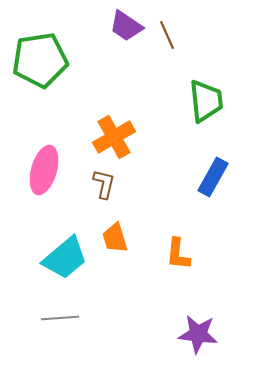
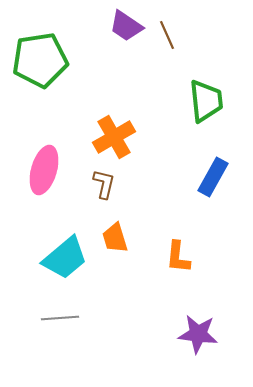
orange L-shape: moved 3 px down
